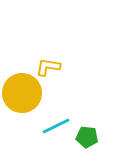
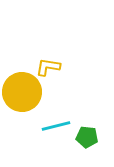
yellow circle: moved 1 px up
cyan line: rotated 12 degrees clockwise
